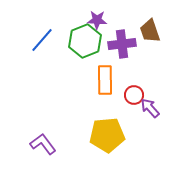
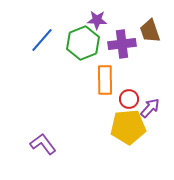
green hexagon: moved 2 px left, 2 px down
red circle: moved 5 px left, 4 px down
purple arrow: rotated 85 degrees clockwise
yellow pentagon: moved 21 px right, 8 px up
